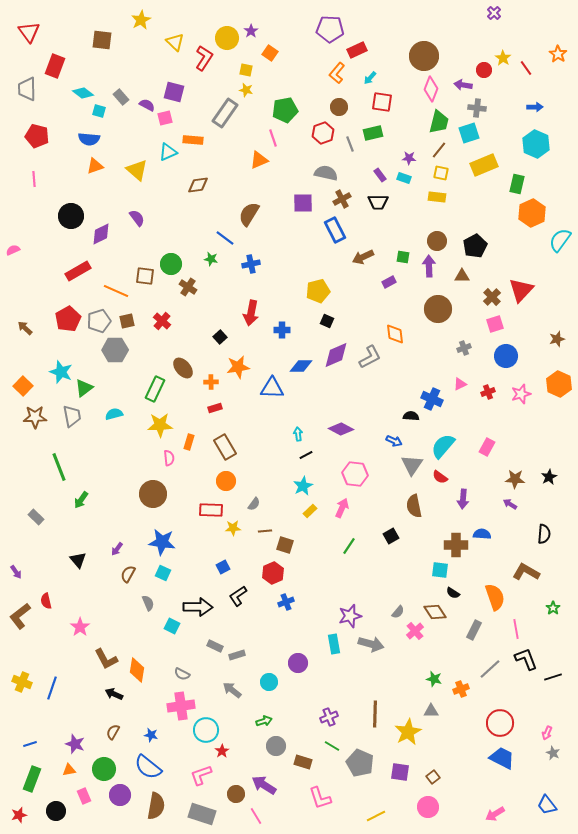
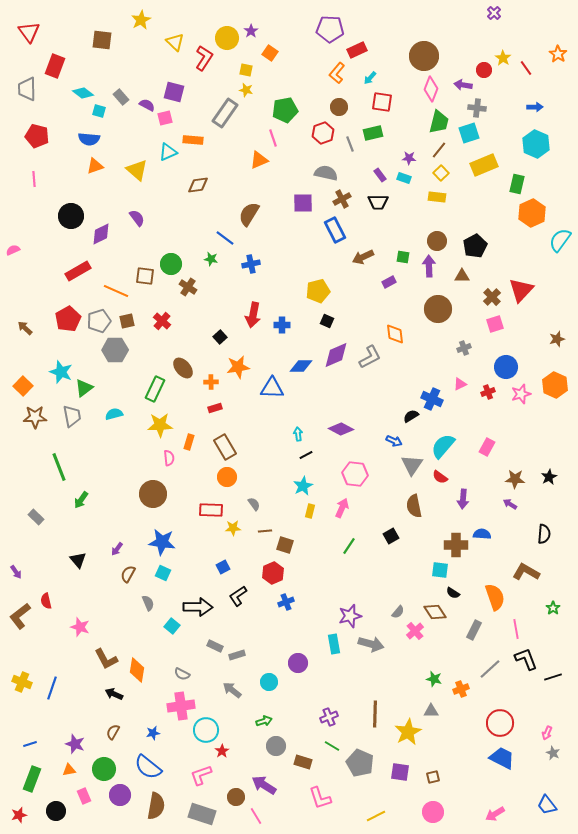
yellow square at (441, 173): rotated 35 degrees clockwise
red arrow at (251, 313): moved 2 px right, 2 px down
blue cross at (282, 330): moved 5 px up
blue circle at (506, 356): moved 11 px down
orange hexagon at (559, 384): moved 4 px left, 1 px down
black semicircle at (411, 416): rotated 35 degrees counterclockwise
orange circle at (226, 481): moved 1 px right, 4 px up
gray semicircle at (254, 504): rotated 72 degrees counterclockwise
yellow rectangle at (310, 511): rotated 32 degrees counterclockwise
cyan square at (172, 626): rotated 14 degrees clockwise
pink star at (80, 627): rotated 18 degrees counterclockwise
blue star at (151, 735): moved 2 px right, 2 px up; rotated 24 degrees counterclockwise
brown square at (433, 777): rotated 24 degrees clockwise
brown circle at (236, 794): moved 3 px down
pink circle at (428, 807): moved 5 px right, 5 px down
